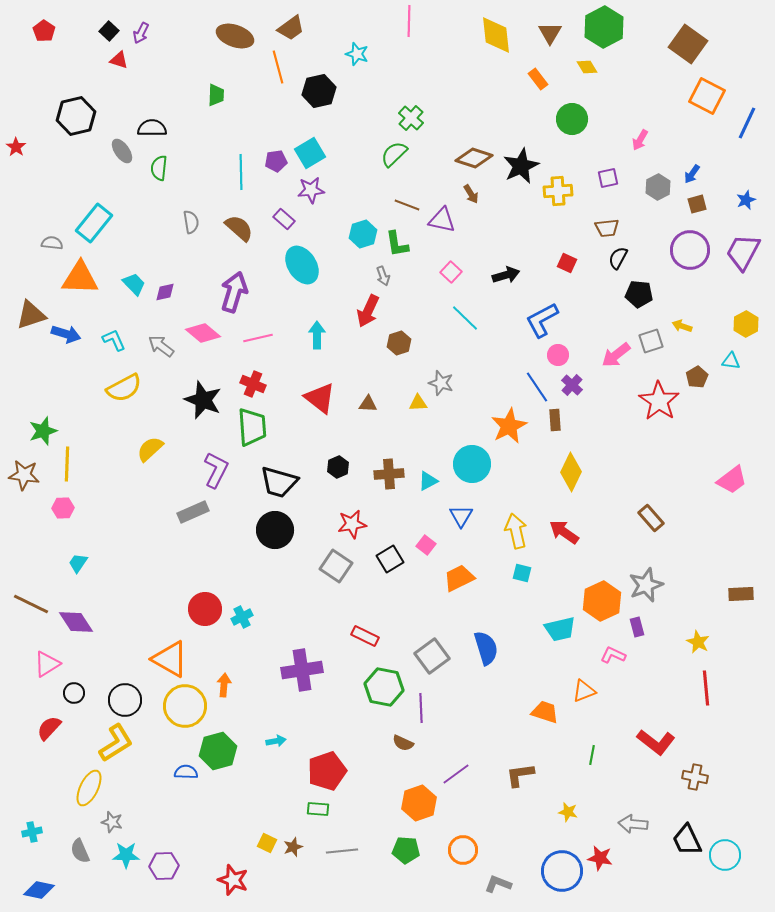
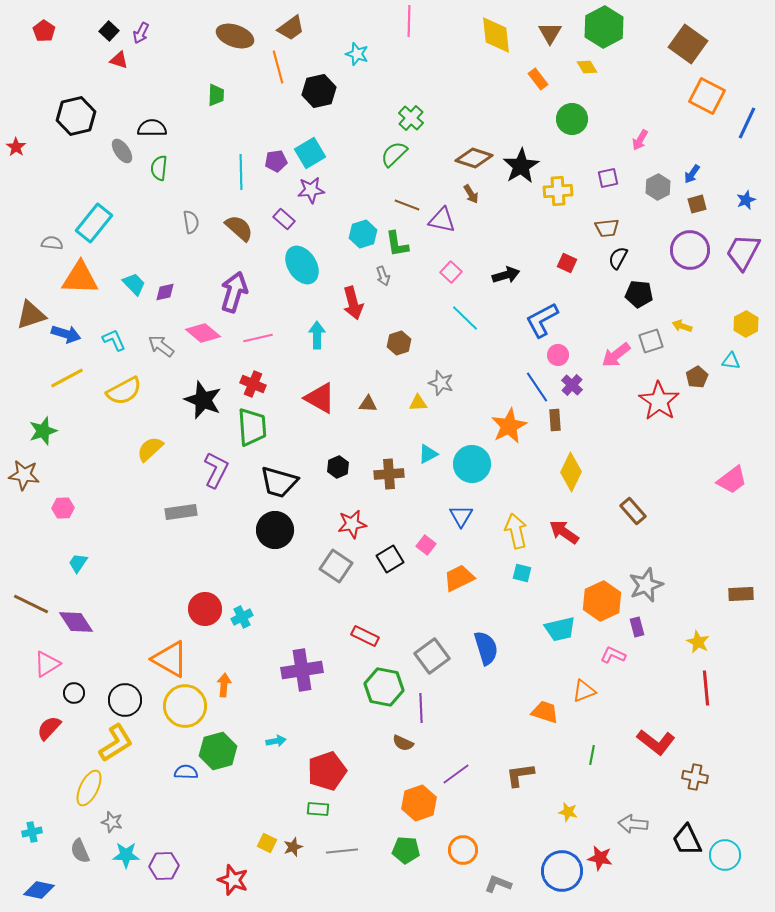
black star at (521, 166): rotated 6 degrees counterclockwise
red arrow at (368, 311): moved 15 px left, 8 px up; rotated 40 degrees counterclockwise
yellow semicircle at (124, 388): moved 3 px down
red triangle at (320, 398): rotated 8 degrees counterclockwise
yellow line at (67, 464): moved 86 px up; rotated 60 degrees clockwise
cyan triangle at (428, 481): moved 27 px up
gray rectangle at (193, 512): moved 12 px left; rotated 16 degrees clockwise
brown rectangle at (651, 518): moved 18 px left, 7 px up
